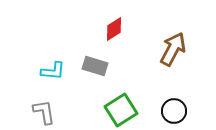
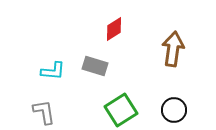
brown arrow: rotated 20 degrees counterclockwise
black circle: moved 1 px up
